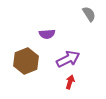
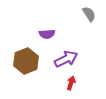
purple arrow: moved 2 px left
red arrow: moved 1 px right, 1 px down
